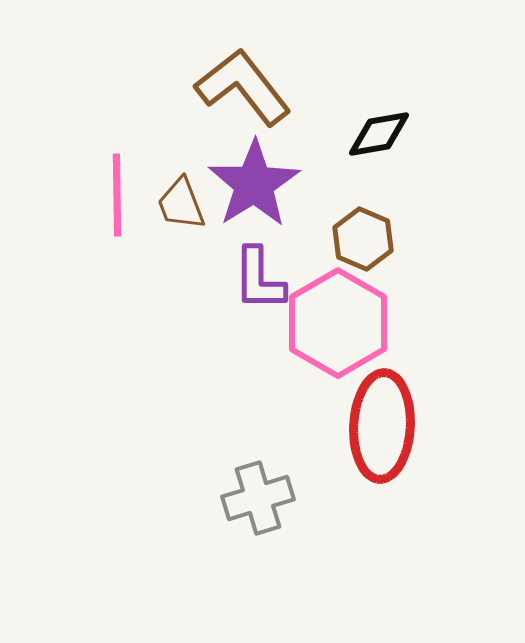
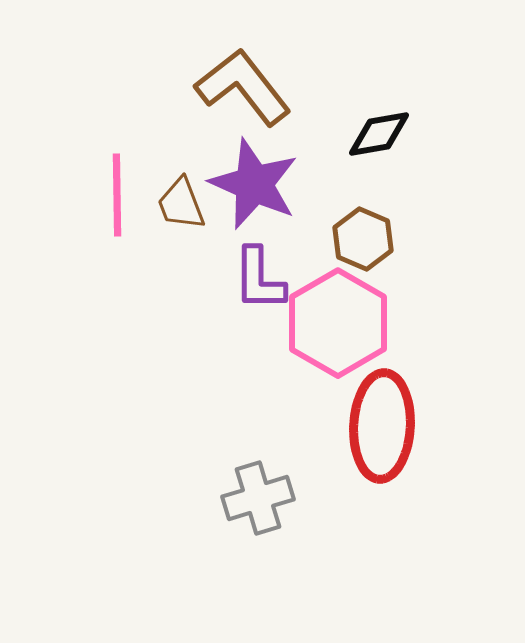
purple star: rotated 16 degrees counterclockwise
